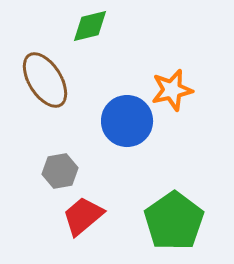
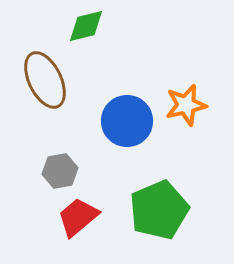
green diamond: moved 4 px left
brown ellipse: rotated 6 degrees clockwise
orange star: moved 14 px right, 15 px down
red trapezoid: moved 5 px left, 1 px down
green pentagon: moved 15 px left, 11 px up; rotated 12 degrees clockwise
